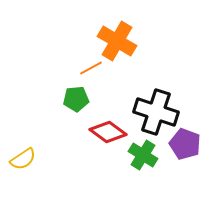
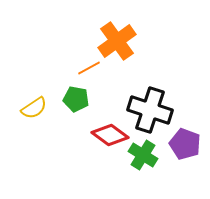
orange cross: rotated 24 degrees clockwise
orange line: moved 2 px left
green pentagon: rotated 15 degrees clockwise
black cross: moved 6 px left, 2 px up
red diamond: moved 2 px right, 3 px down
yellow semicircle: moved 11 px right, 51 px up
